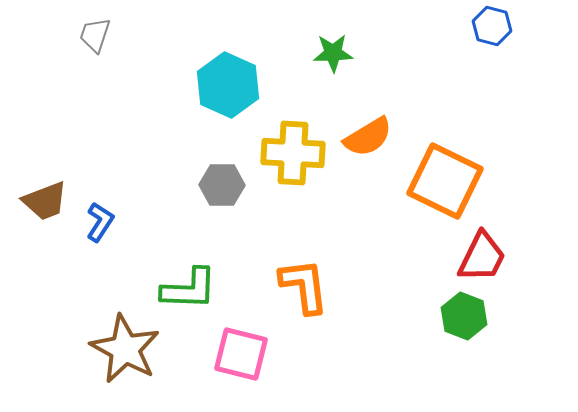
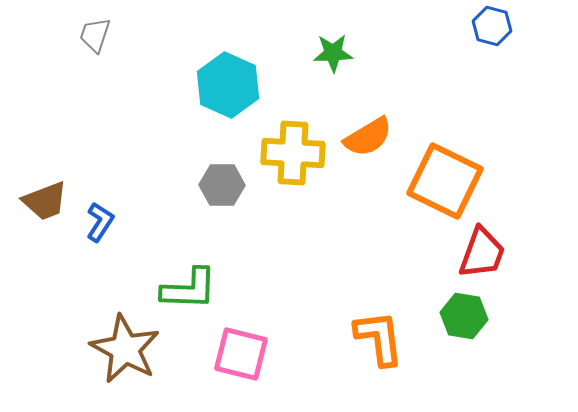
red trapezoid: moved 4 px up; rotated 6 degrees counterclockwise
orange L-shape: moved 75 px right, 52 px down
green hexagon: rotated 12 degrees counterclockwise
